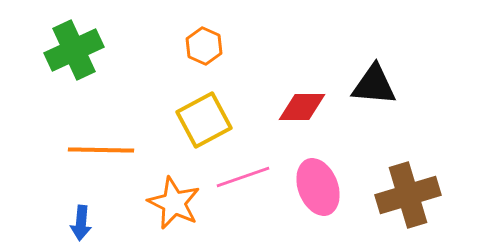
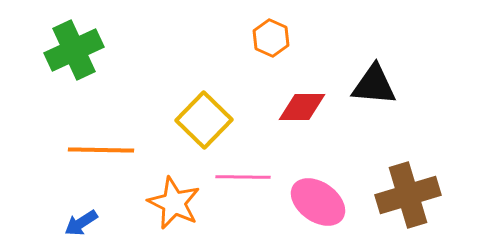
orange hexagon: moved 67 px right, 8 px up
yellow square: rotated 18 degrees counterclockwise
pink line: rotated 20 degrees clockwise
pink ellipse: moved 15 px down; rotated 34 degrees counterclockwise
blue arrow: rotated 52 degrees clockwise
